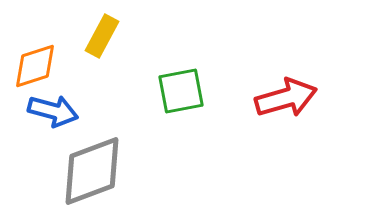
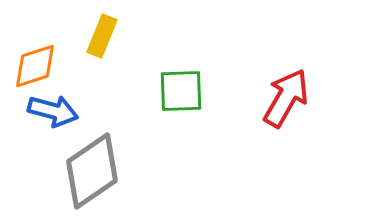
yellow rectangle: rotated 6 degrees counterclockwise
green square: rotated 9 degrees clockwise
red arrow: rotated 44 degrees counterclockwise
gray diamond: rotated 14 degrees counterclockwise
